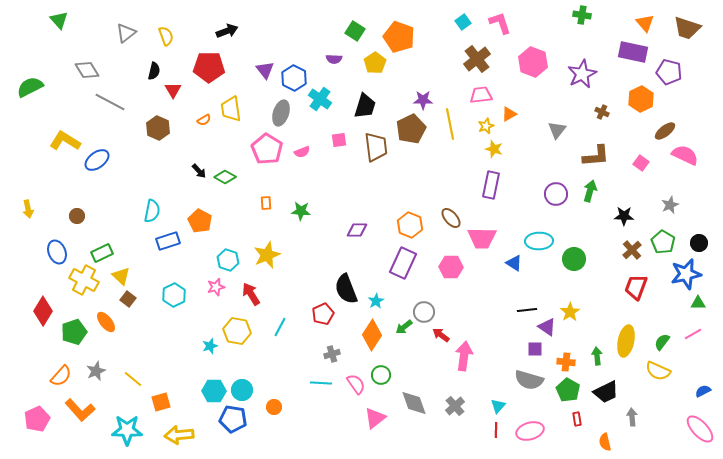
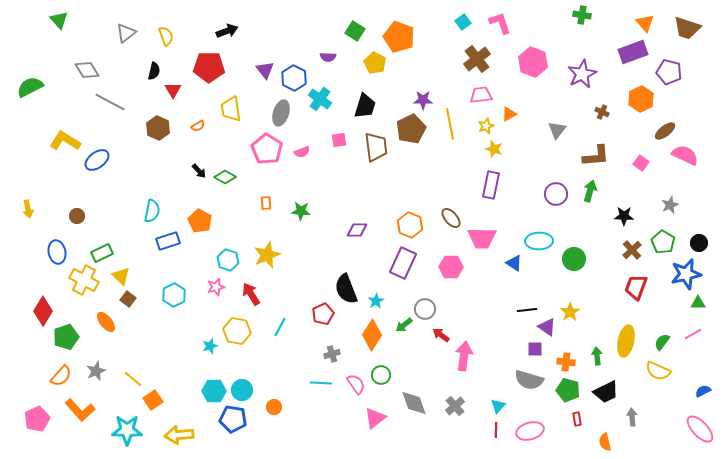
purple rectangle at (633, 52): rotated 32 degrees counterclockwise
purple semicircle at (334, 59): moved 6 px left, 2 px up
yellow pentagon at (375, 63): rotated 10 degrees counterclockwise
orange semicircle at (204, 120): moved 6 px left, 6 px down
blue ellipse at (57, 252): rotated 10 degrees clockwise
gray circle at (424, 312): moved 1 px right, 3 px up
green arrow at (404, 327): moved 2 px up
green pentagon at (74, 332): moved 8 px left, 5 px down
green pentagon at (568, 390): rotated 15 degrees counterclockwise
orange square at (161, 402): moved 8 px left, 2 px up; rotated 18 degrees counterclockwise
